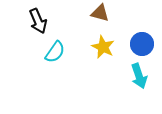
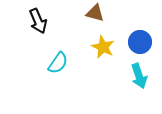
brown triangle: moved 5 px left
blue circle: moved 2 px left, 2 px up
cyan semicircle: moved 3 px right, 11 px down
